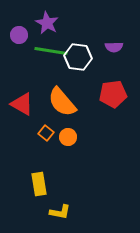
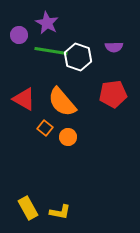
white hexagon: rotated 12 degrees clockwise
red triangle: moved 2 px right, 5 px up
orange square: moved 1 px left, 5 px up
yellow rectangle: moved 11 px left, 24 px down; rotated 20 degrees counterclockwise
